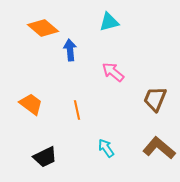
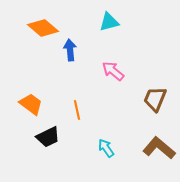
pink arrow: moved 1 px up
black trapezoid: moved 3 px right, 20 px up
